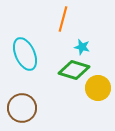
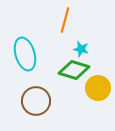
orange line: moved 2 px right, 1 px down
cyan star: moved 1 px left, 2 px down
cyan ellipse: rotated 8 degrees clockwise
brown circle: moved 14 px right, 7 px up
